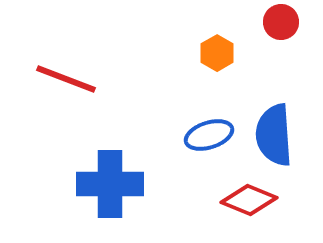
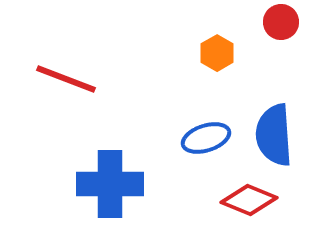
blue ellipse: moved 3 px left, 3 px down
